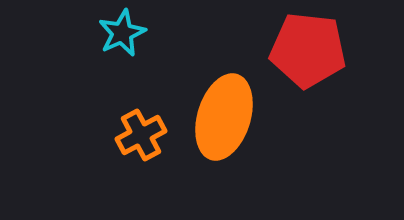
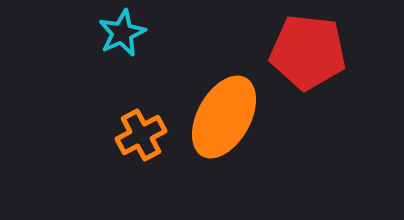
red pentagon: moved 2 px down
orange ellipse: rotated 12 degrees clockwise
